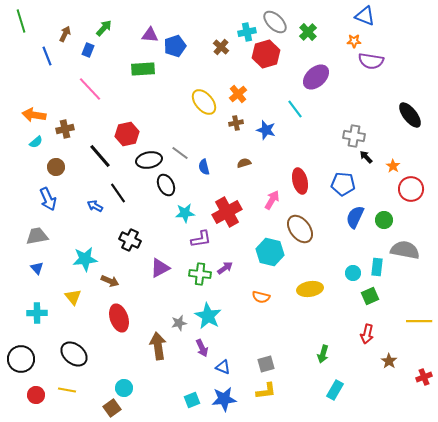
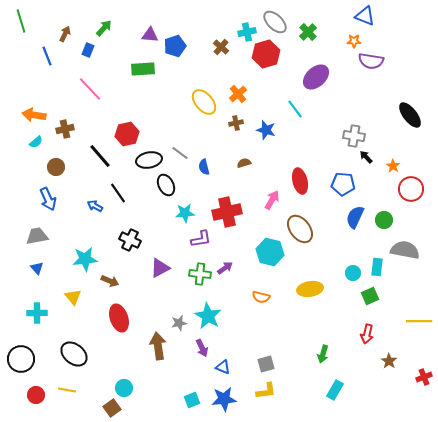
red cross at (227, 212): rotated 16 degrees clockwise
